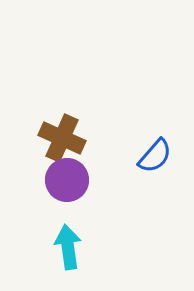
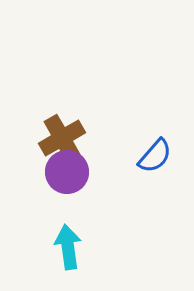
brown cross: rotated 36 degrees clockwise
purple circle: moved 8 px up
